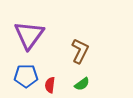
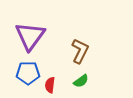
purple triangle: moved 1 px right, 1 px down
blue pentagon: moved 2 px right, 3 px up
green semicircle: moved 1 px left, 3 px up
